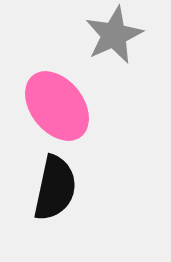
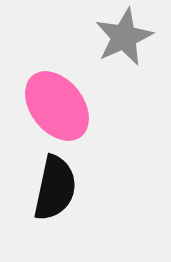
gray star: moved 10 px right, 2 px down
